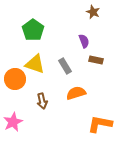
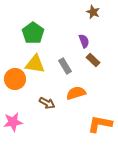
green pentagon: moved 3 px down
brown rectangle: moved 3 px left; rotated 32 degrees clockwise
yellow triangle: rotated 10 degrees counterclockwise
brown arrow: moved 5 px right, 2 px down; rotated 49 degrees counterclockwise
pink star: rotated 18 degrees clockwise
